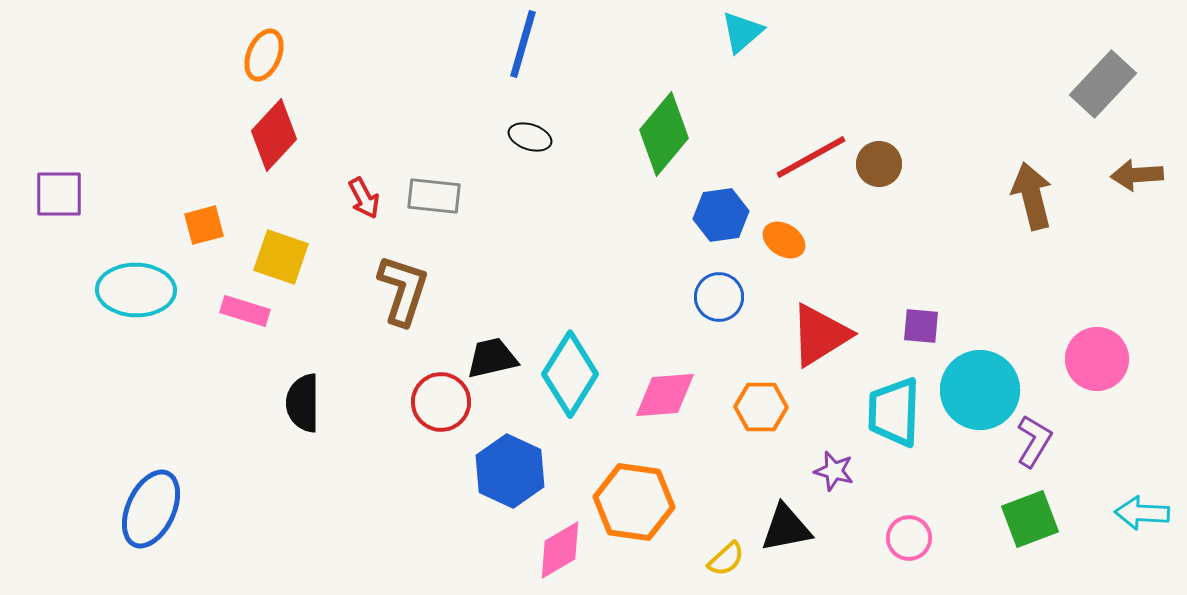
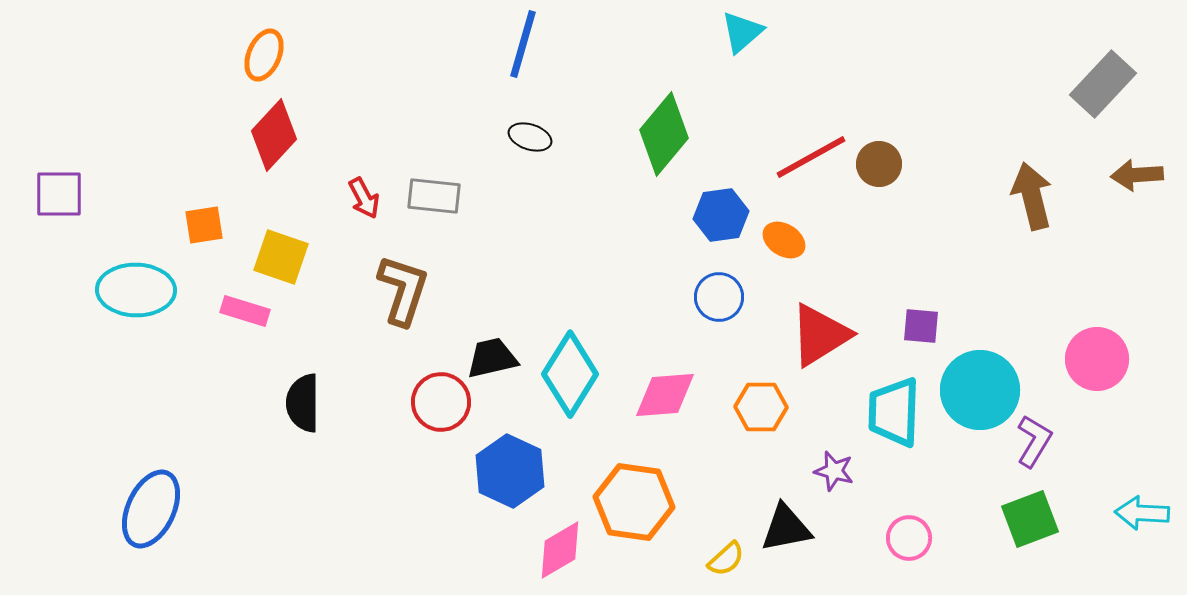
orange square at (204, 225): rotated 6 degrees clockwise
